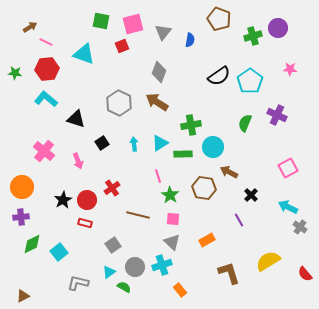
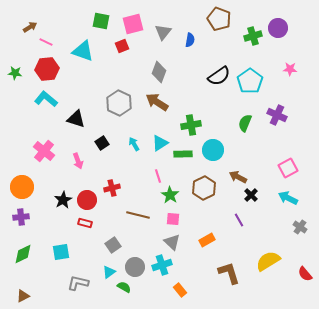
cyan triangle at (84, 54): moved 1 px left, 3 px up
cyan arrow at (134, 144): rotated 24 degrees counterclockwise
cyan circle at (213, 147): moved 3 px down
brown arrow at (229, 172): moved 9 px right, 5 px down
red cross at (112, 188): rotated 21 degrees clockwise
brown hexagon at (204, 188): rotated 25 degrees clockwise
cyan arrow at (288, 207): moved 9 px up
green diamond at (32, 244): moved 9 px left, 10 px down
cyan square at (59, 252): moved 2 px right; rotated 30 degrees clockwise
